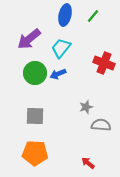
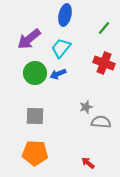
green line: moved 11 px right, 12 px down
gray semicircle: moved 3 px up
